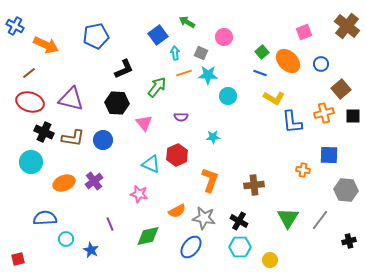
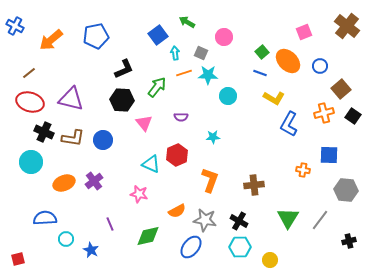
orange arrow at (46, 45): moved 5 px right, 5 px up; rotated 115 degrees clockwise
blue circle at (321, 64): moved 1 px left, 2 px down
black hexagon at (117, 103): moved 5 px right, 3 px up
black square at (353, 116): rotated 35 degrees clockwise
blue L-shape at (292, 122): moved 3 px left, 2 px down; rotated 35 degrees clockwise
gray star at (204, 218): moved 1 px right, 2 px down
